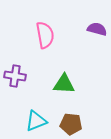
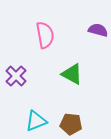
purple semicircle: moved 1 px right, 1 px down
purple cross: moved 1 px right; rotated 35 degrees clockwise
green triangle: moved 8 px right, 10 px up; rotated 25 degrees clockwise
